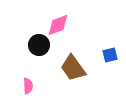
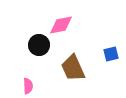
pink diamond: moved 3 px right; rotated 10 degrees clockwise
blue square: moved 1 px right, 1 px up
brown trapezoid: rotated 12 degrees clockwise
